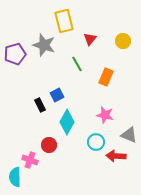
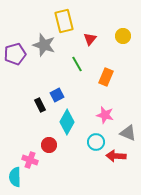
yellow circle: moved 5 px up
gray triangle: moved 1 px left, 2 px up
